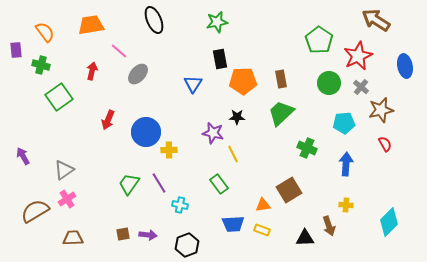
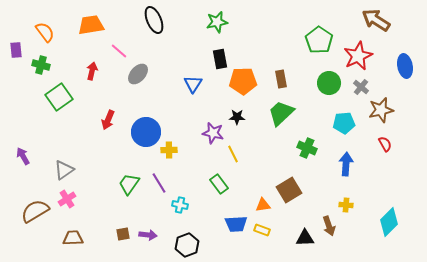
blue trapezoid at (233, 224): moved 3 px right
